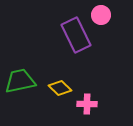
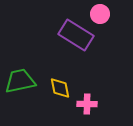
pink circle: moved 1 px left, 1 px up
purple rectangle: rotated 32 degrees counterclockwise
yellow diamond: rotated 35 degrees clockwise
